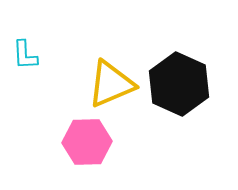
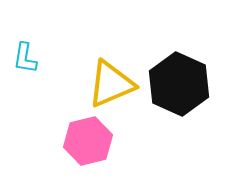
cyan L-shape: moved 3 px down; rotated 12 degrees clockwise
pink hexagon: moved 1 px right, 1 px up; rotated 12 degrees counterclockwise
